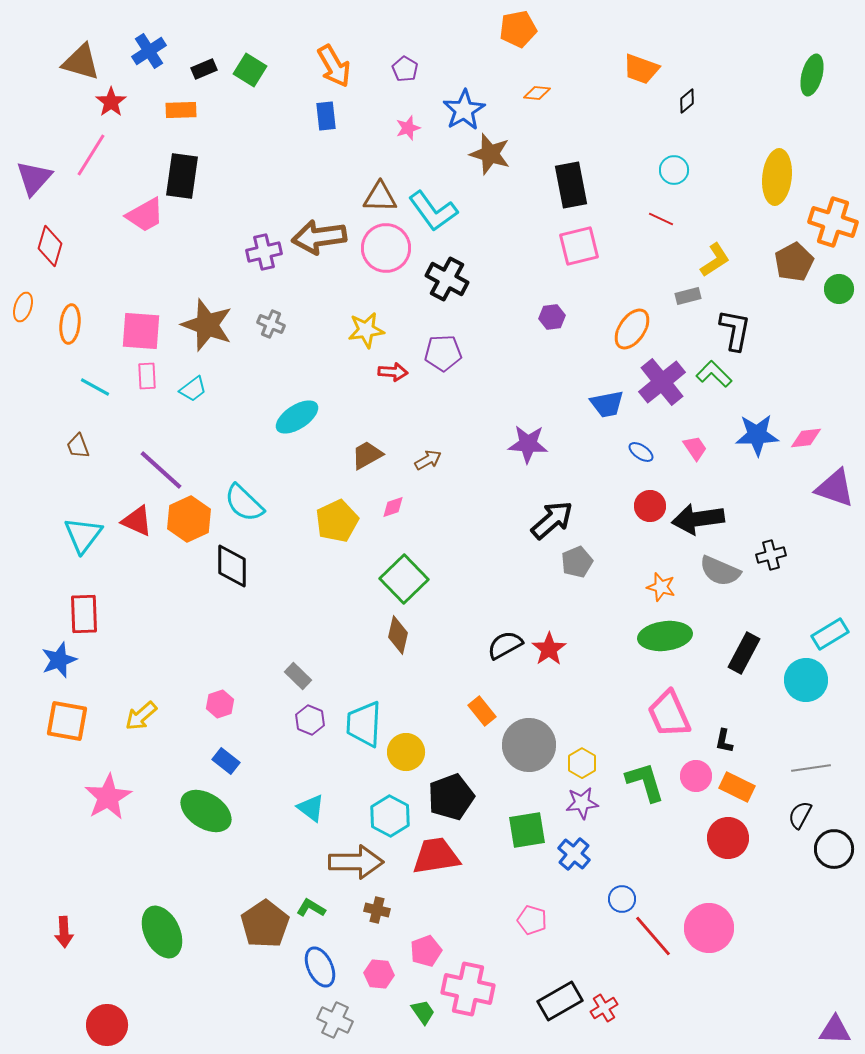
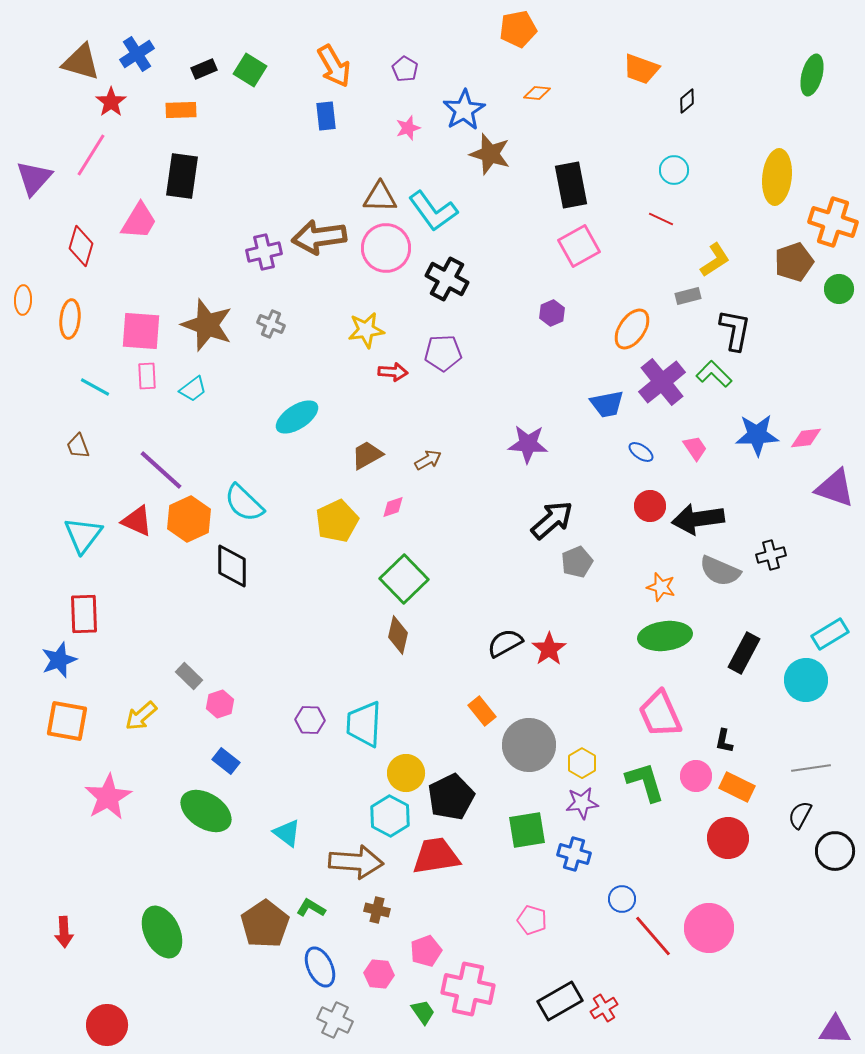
blue cross at (149, 51): moved 12 px left, 3 px down
pink trapezoid at (145, 215): moved 6 px left, 6 px down; rotated 30 degrees counterclockwise
red diamond at (50, 246): moved 31 px right
pink square at (579, 246): rotated 15 degrees counterclockwise
brown pentagon at (794, 262): rotated 9 degrees clockwise
orange ellipse at (23, 307): moved 7 px up; rotated 16 degrees counterclockwise
purple hexagon at (552, 317): moved 4 px up; rotated 15 degrees counterclockwise
orange ellipse at (70, 324): moved 5 px up
black semicircle at (505, 645): moved 2 px up
gray rectangle at (298, 676): moved 109 px left
pink trapezoid at (669, 714): moved 9 px left
purple hexagon at (310, 720): rotated 20 degrees counterclockwise
yellow circle at (406, 752): moved 21 px down
black pentagon at (451, 797): rotated 6 degrees counterclockwise
cyan triangle at (311, 808): moved 24 px left, 25 px down
black circle at (834, 849): moved 1 px right, 2 px down
blue cross at (574, 854): rotated 24 degrees counterclockwise
brown arrow at (356, 862): rotated 4 degrees clockwise
